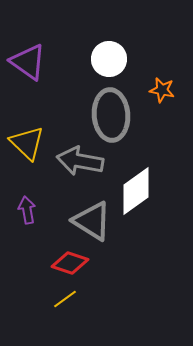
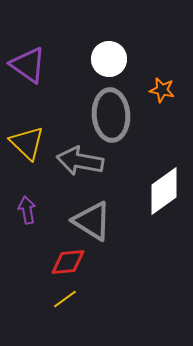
purple triangle: moved 3 px down
white diamond: moved 28 px right
red diamond: moved 2 px left, 1 px up; rotated 24 degrees counterclockwise
